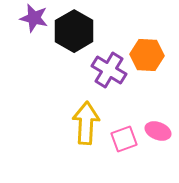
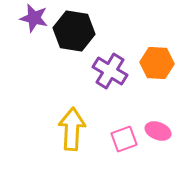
black hexagon: rotated 21 degrees counterclockwise
orange hexagon: moved 10 px right, 8 px down
purple cross: moved 1 px right, 1 px down
yellow arrow: moved 14 px left, 6 px down
